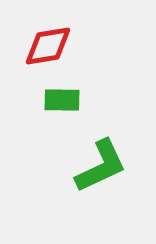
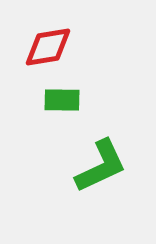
red diamond: moved 1 px down
